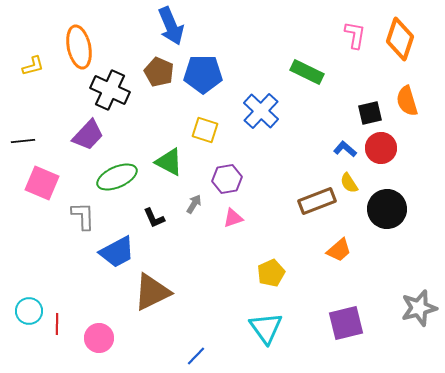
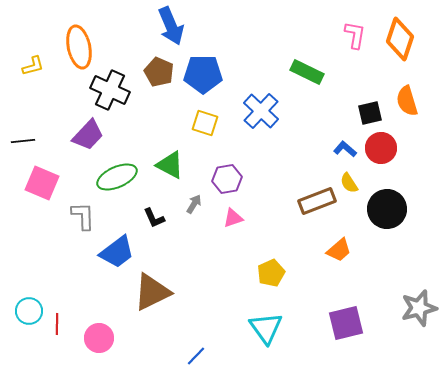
yellow square: moved 7 px up
green triangle: moved 1 px right, 3 px down
blue trapezoid: rotated 9 degrees counterclockwise
